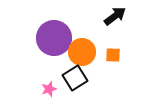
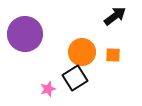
purple circle: moved 29 px left, 4 px up
pink star: moved 1 px left
